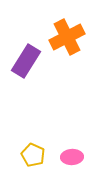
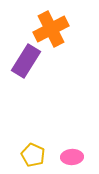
orange cross: moved 16 px left, 8 px up
